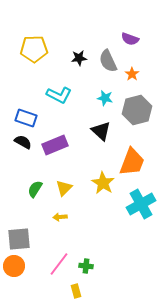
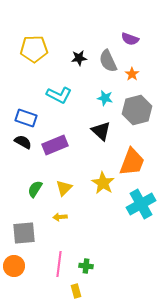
gray square: moved 5 px right, 6 px up
pink line: rotated 30 degrees counterclockwise
